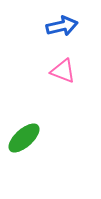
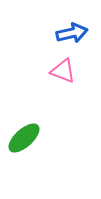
blue arrow: moved 10 px right, 7 px down
